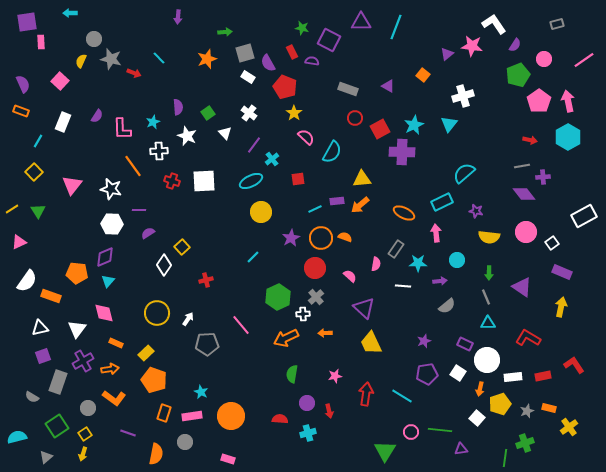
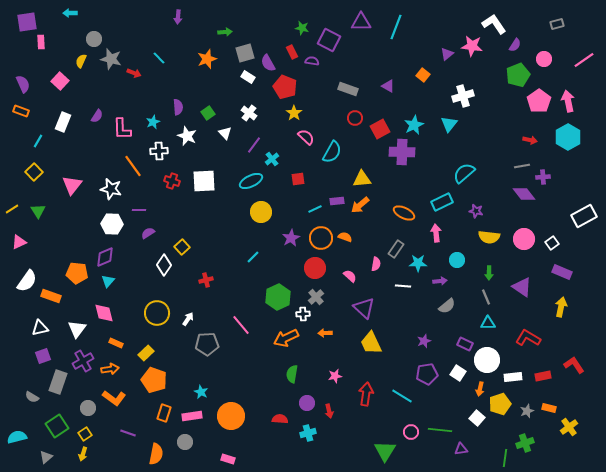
pink circle at (526, 232): moved 2 px left, 7 px down
